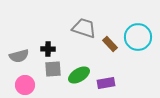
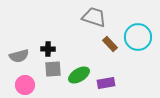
gray trapezoid: moved 10 px right, 11 px up
